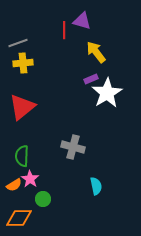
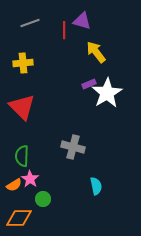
gray line: moved 12 px right, 20 px up
purple rectangle: moved 2 px left, 5 px down
red triangle: rotated 36 degrees counterclockwise
